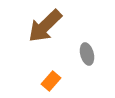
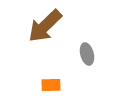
orange rectangle: moved 4 px down; rotated 48 degrees clockwise
